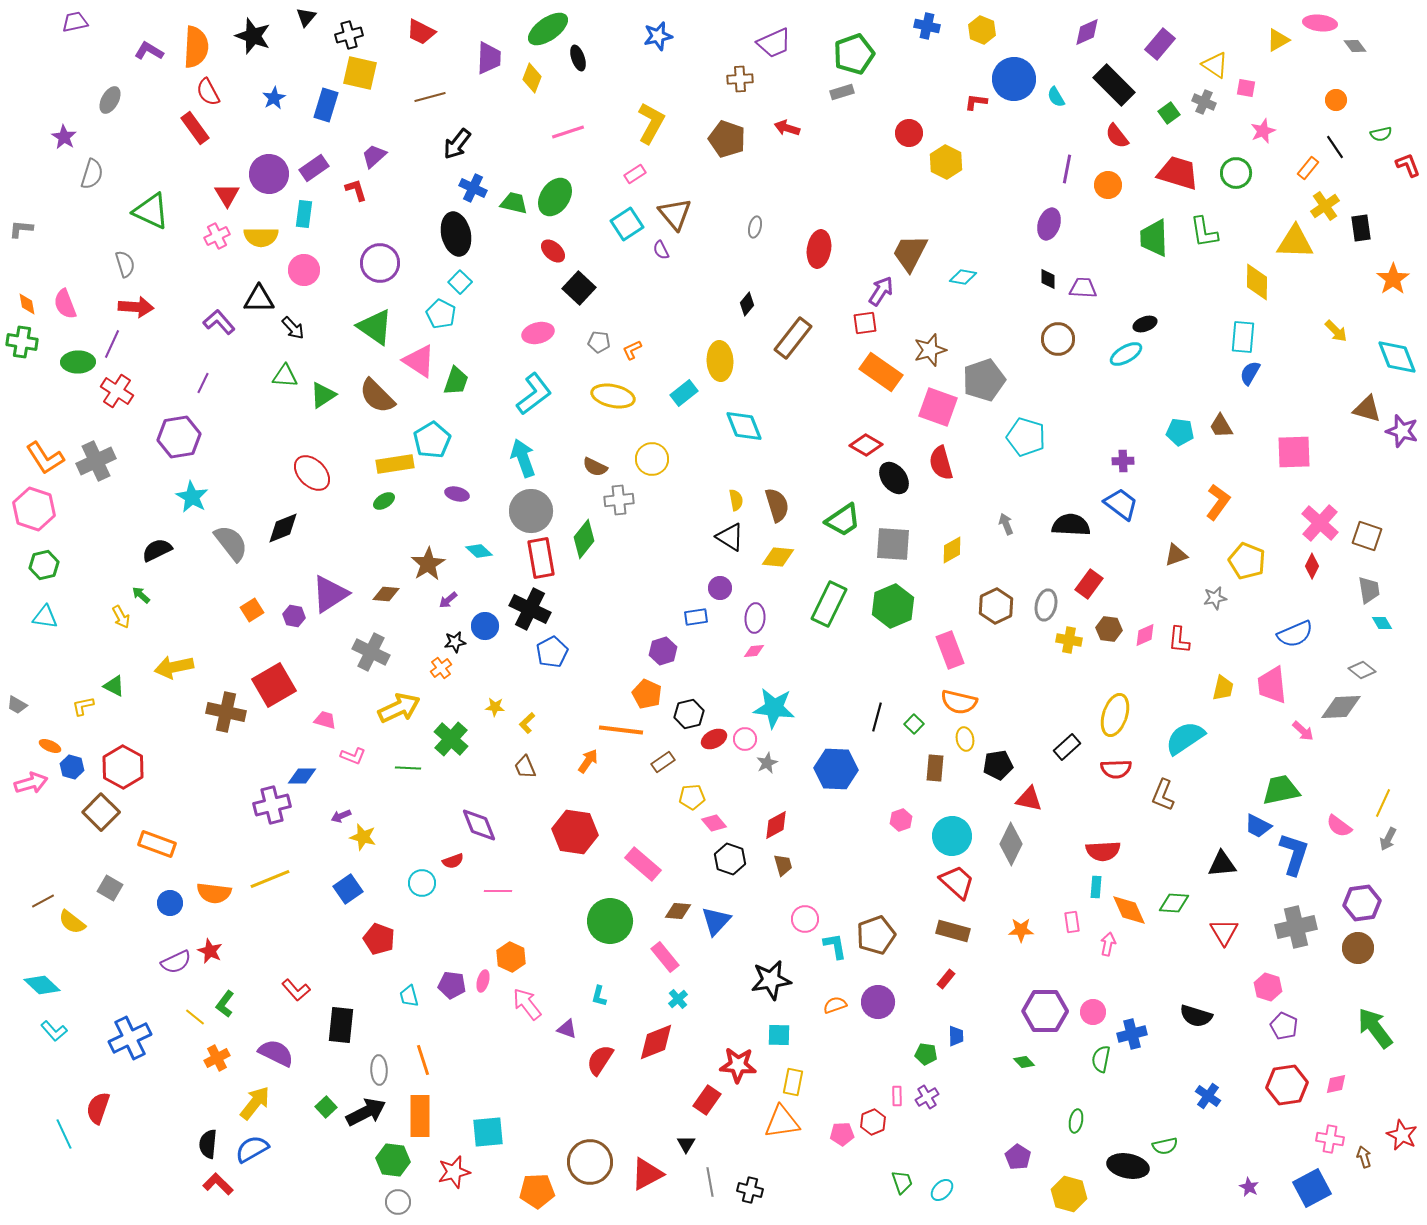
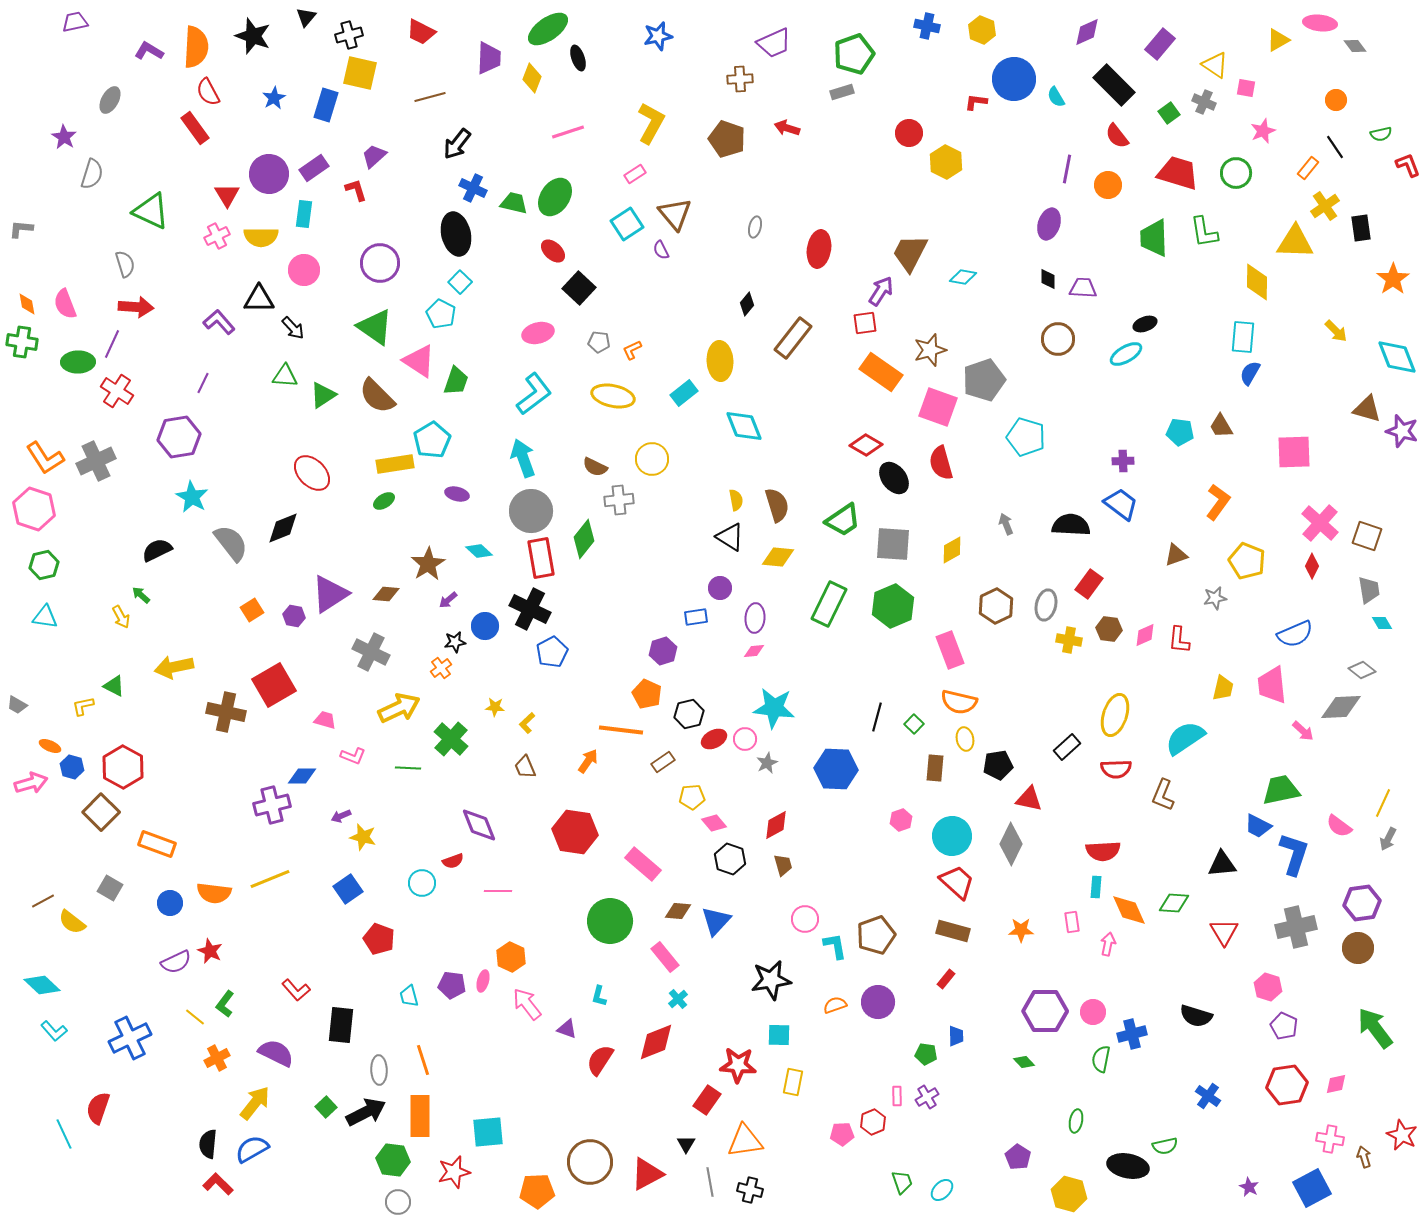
orange triangle at (782, 1122): moved 37 px left, 19 px down
